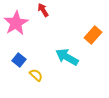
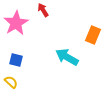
orange rectangle: rotated 18 degrees counterclockwise
blue square: moved 3 px left; rotated 24 degrees counterclockwise
yellow semicircle: moved 25 px left, 7 px down
